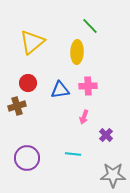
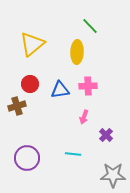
yellow triangle: moved 2 px down
red circle: moved 2 px right, 1 px down
